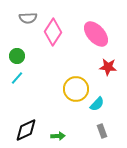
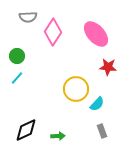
gray semicircle: moved 1 px up
